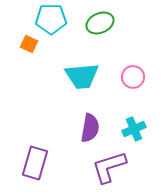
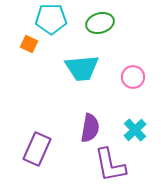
green ellipse: rotated 8 degrees clockwise
cyan trapezoid: moved 8 px up
cyan cross: moved 1 px right, 1 px down; rotated 20 degrees counterclockwise
purple rectangle: moved 2 px right, 14 px up; rotated 8 degrees clockwise
purple L-shape: moved 1 px right, 2 px up; rotated 84 degrees counterclockwise
